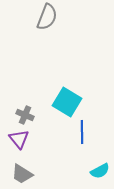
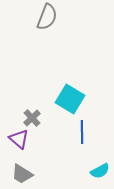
cyan square: moved 3 px right, 3 px up
gray cross: moved 7 px right, 3 px down; rotated 24 degrees clockwise
purple triangle: rotated 10 degrees counterclockwise
